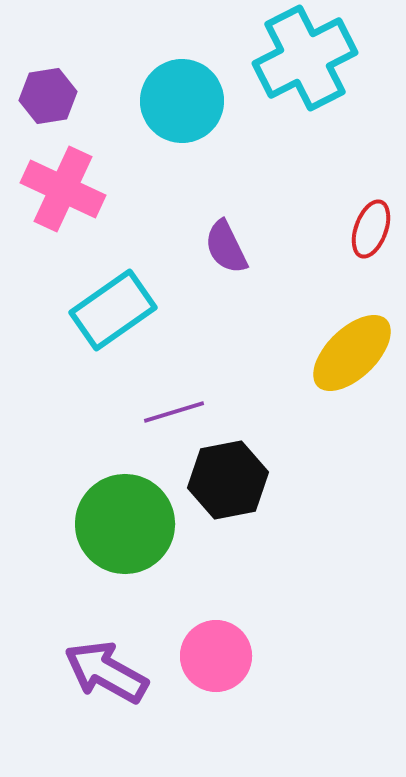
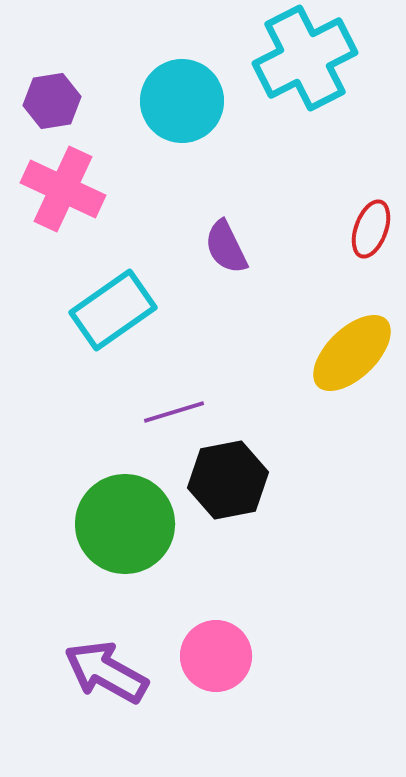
purple hexagon: moved 4 px right, 5 px down
